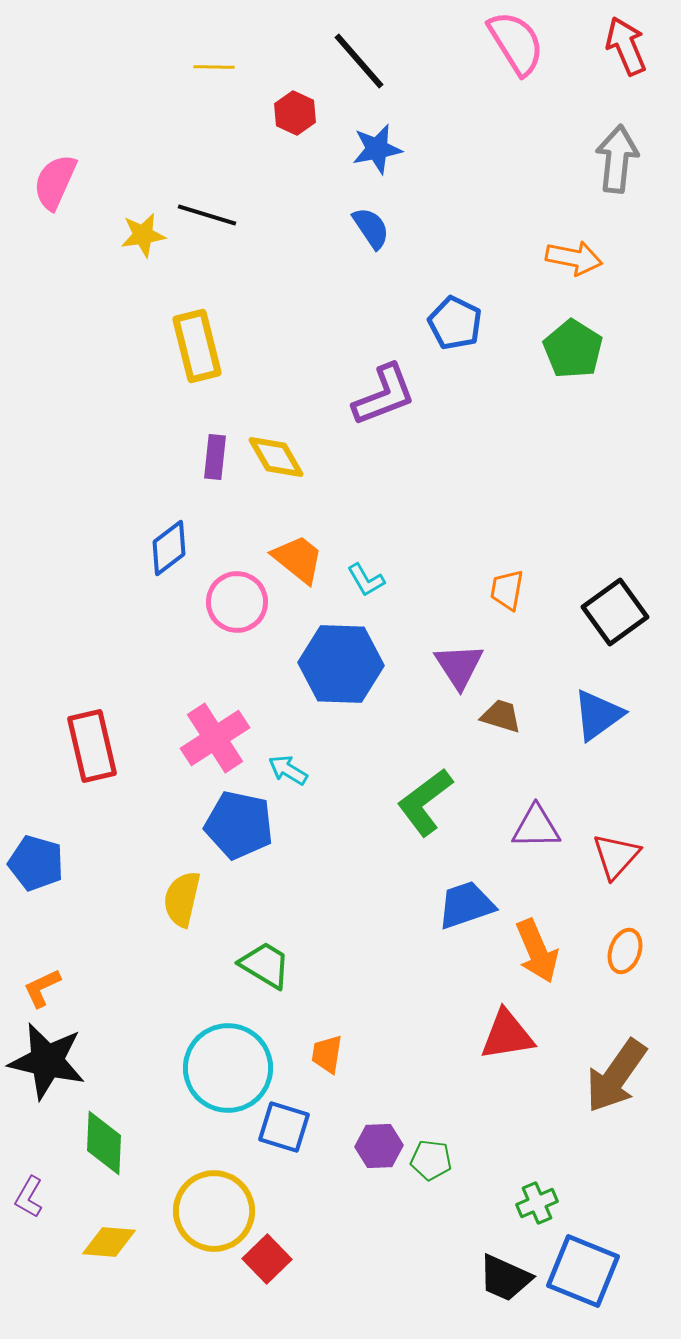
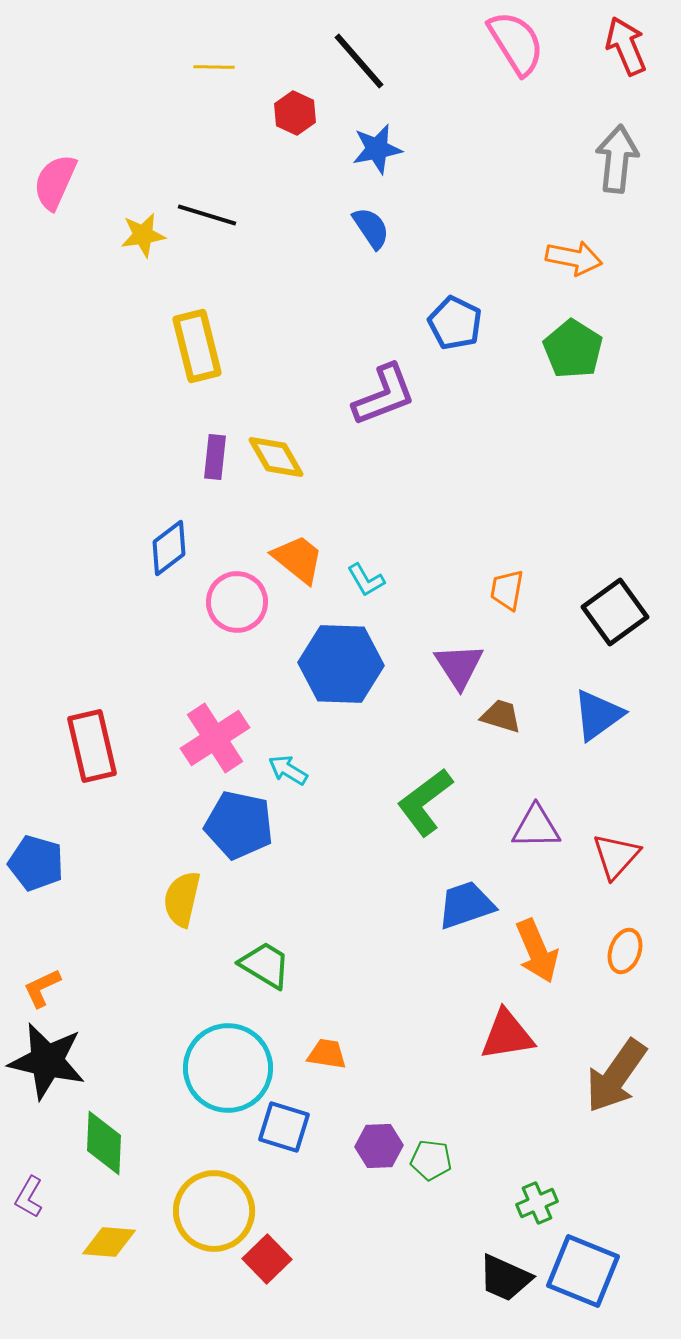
orange trapezoid at (327, 1054): rotated 90 degrees clockwise
